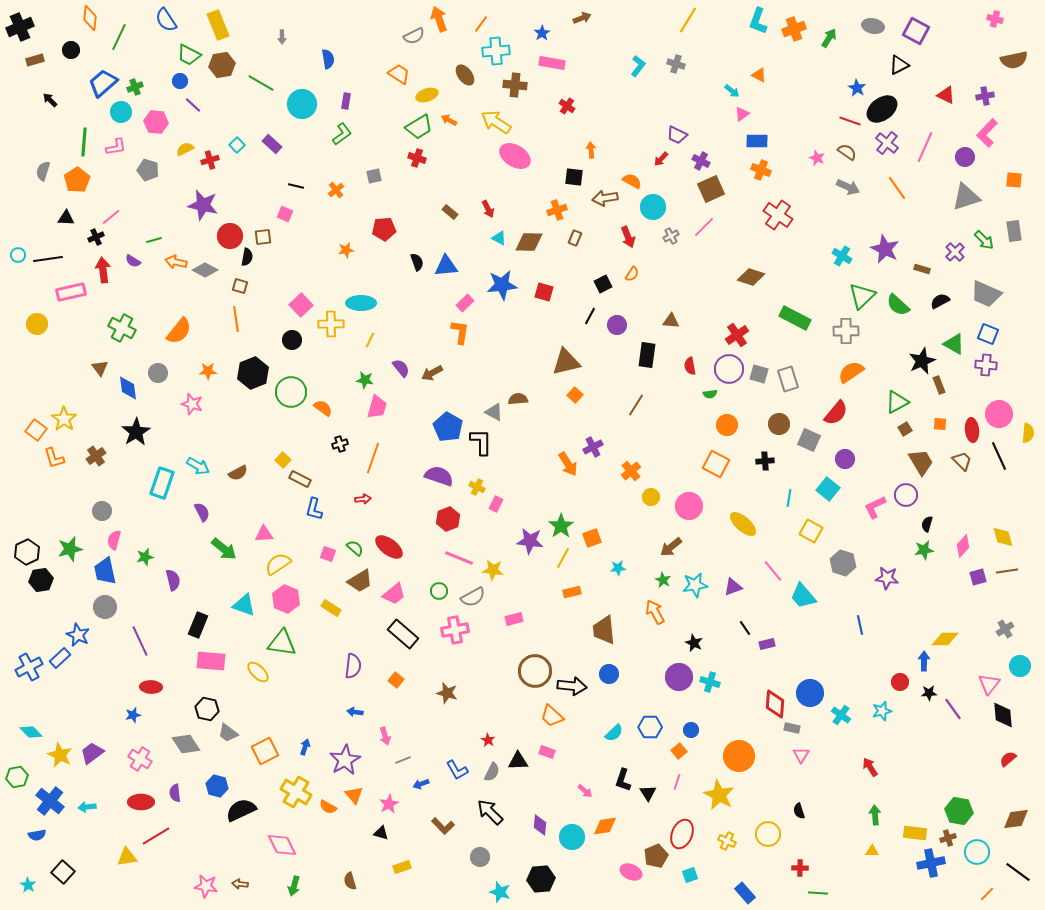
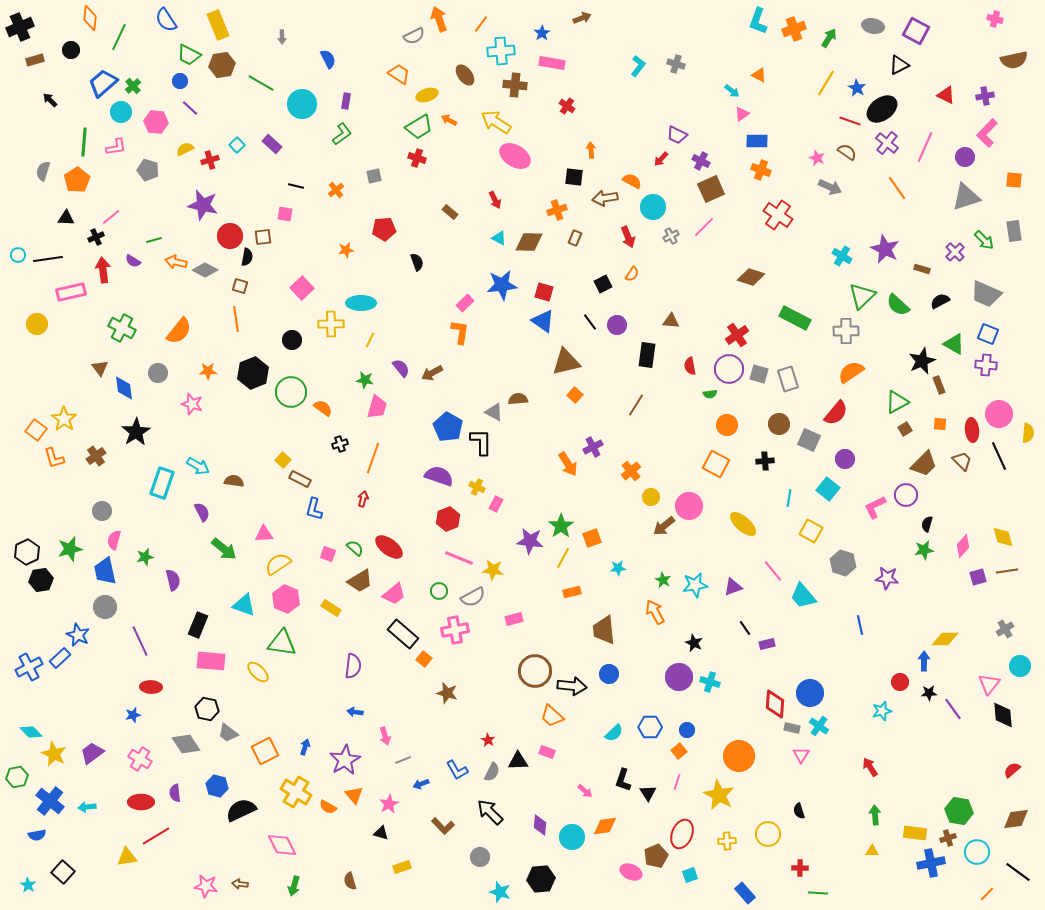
yellow line at (688, 20): moved 138 px right, 63 px down
cyan cross at (496, 51): moved 5 px right
blue semicircle at (328, 59): rotated 18 degrees counterclockwise
green cross at (135, 87): moved 2 px left, 1 px up; rotated 21 degrees counterclockwise
purple line at (193, 105): moved 3 px left, 3 px down
gray arrow at (848, 187): moved 18 px left
red arrow at (488, 209): moved 7 px right, 9 px up
pink square at (285, 214): rotated 14 degrees counterclockwise
blue triangle at (446, 266): moved 97 px right, 55 px down; rotated 40 degrees clockwise
pink square at (301, 305): moved 1 px right, 17 px up
black line at (590, 316): moved 6 px down; rotated 66 degrees counterclockwise
blue diamond at (128, 388): moved 4 px left
brown trapezoid at (921, 462): moved 3 px right, 2 px down; rotated 76 degrees clockwise
brown semicircle at (238, 473): moved 4 px left, 8 px down; rotated 144 degrees counterclockwise
red arrow at (363, 499): rotated 70 degrees counterclockwise
brown arrow at (671, 547): moved 7 px left, 21 px up
orange square at (396, 680): moved 28 px right, 21 px up
cyan cross at (841, 715): moved 22 px left, 11 px down
blue circle at (691, 730): moved 4 px left
yellow star at (60, 755): moved 6 px left, 1 px up
red semicircle at (1008, 759): moved 4 px right, 11 px down
yellow cross at (727, 841): rotated 30 degrees counterclockwise
